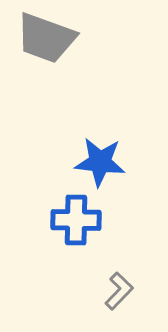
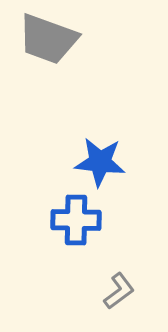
gray trapezoid: moved 2 px right, 1 px down
gray L-shape: rotated 9 degrees clockwise
